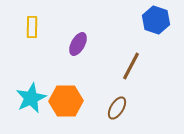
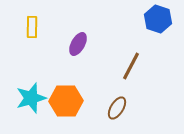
blue hexagon: moved 2 px right, 1 px up
cyan star: rotated 8 degrees clockwise
